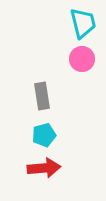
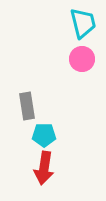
gray rectangle: moved 15 px left, 10 px down
cyan pentagon: rotated 15 degrees clockwise
red arrow: rotated 104 degrees clockwise
